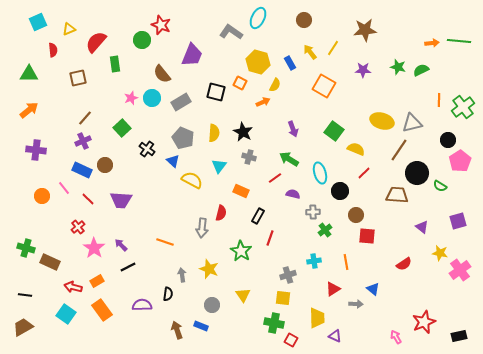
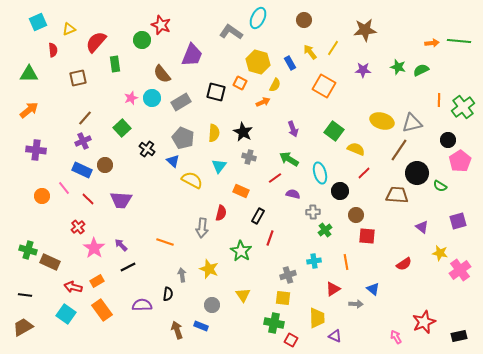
green cross at (26, 248): moved 2 px right, 2 px down
